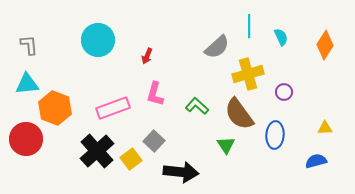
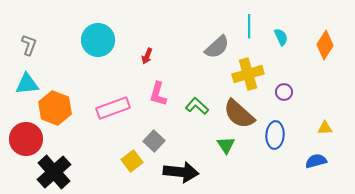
gray L-shape: rotated 25 degrees clockwise
pink L-shape: moved 3 px right
brown semicircle: rotated 12 degrees counterclockwise
black cross: moved 43 px left, 21 px down
yellow square: moved 1 px right, 2 px down
